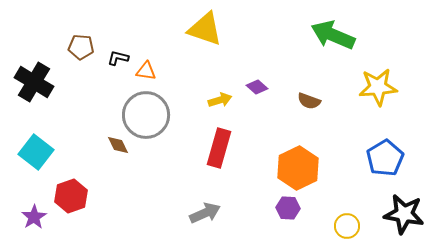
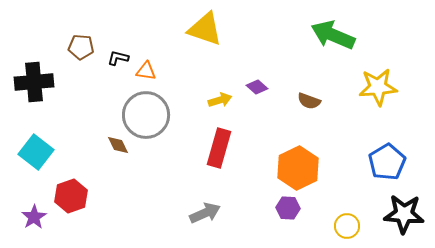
black cross: rotated 36 degrees counterclockwise
blue pentagon: moved 2 px right, 4 px down
black star: rotated 6 degrees counterclockwise
